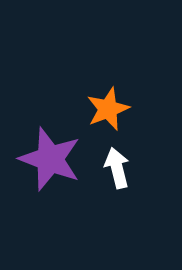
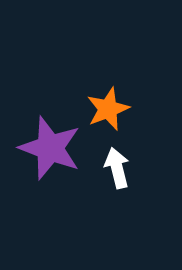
purple star: moved 11 px up
